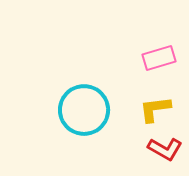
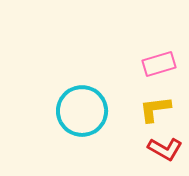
pink rectangle: moved 6 px down
cyan circle: moved 2 px left, 1 px down
